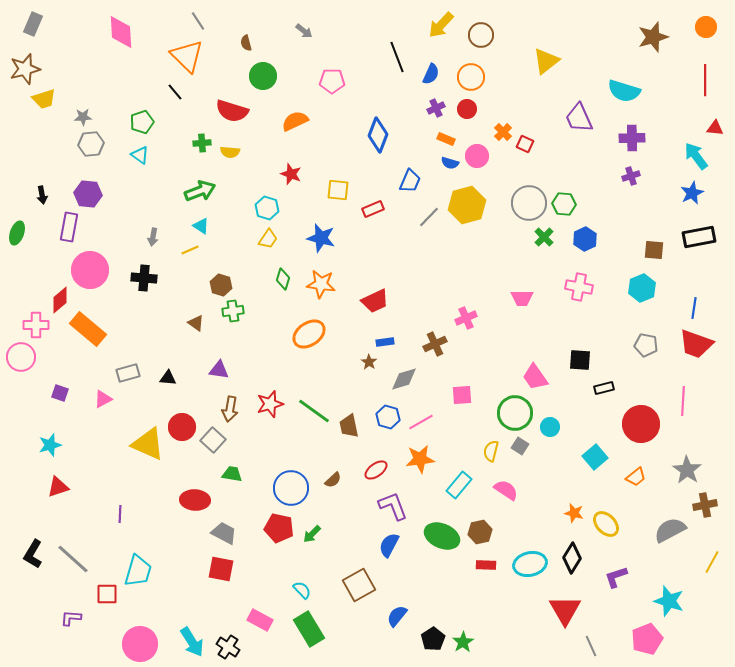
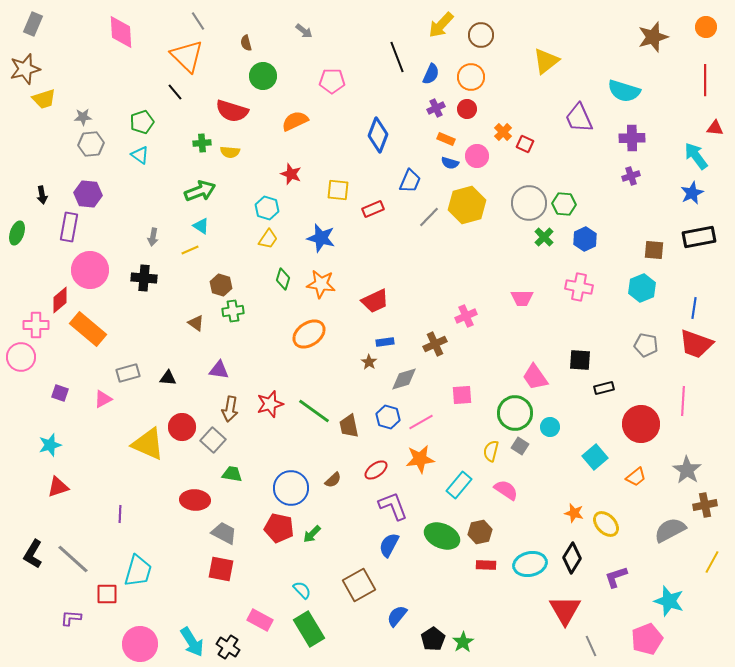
pink cross at (466, 318): moved 2 px up
